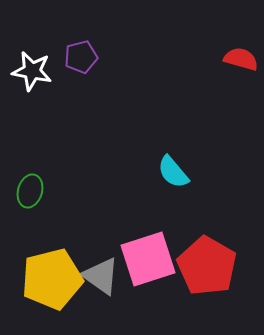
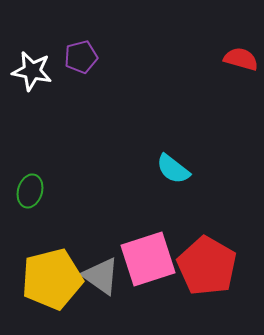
cyan semicircle: moved 3 px up; rotated 12 degrees counterclockwise
